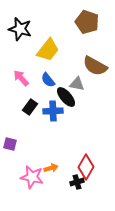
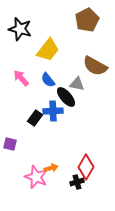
brown pentagon: moved 2 px up; rotated 25 degrees clockwise
black rectangle: moved 5 px right, 11 px down
pink star: moved 4 px right; rotated 10 degrees clockwise
